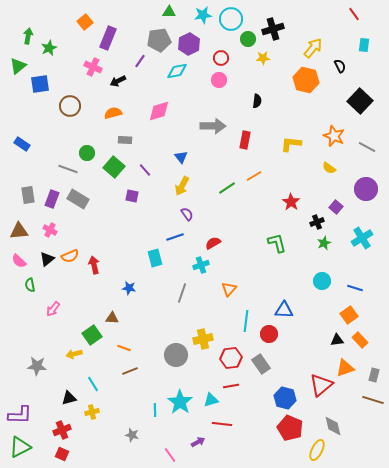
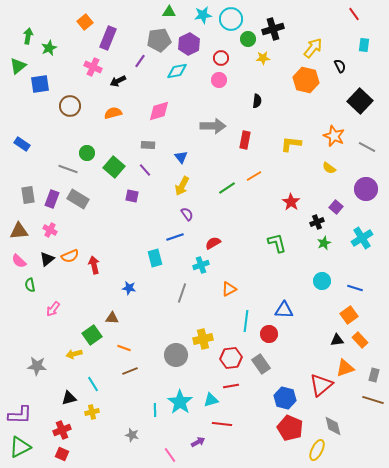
gray rectangle at (125, 140): moved 23 px right, 5 px down
orange triangle at (229, 289): rotated 21 degrees clockwise
